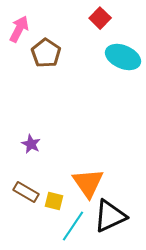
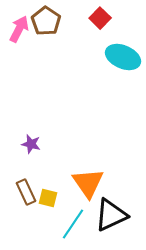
brown pentagon: moved 32 px up
purple star: rotated 12 degrees counterclockwise
brown rectangle: rotated 35 degrees clockwise
yellow square: moved 6 px left, 3 px up
black triangle: moved 1 px right, 1 px up
cyan line: moved 2 px up
